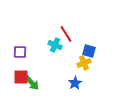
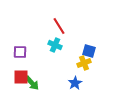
red line: moved 7 px left, 8 px up
